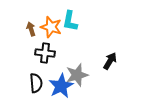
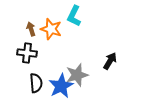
cyan L-shape: moved 4 px right, 5 px up; rotated 15 degrees clockwise
orange star: moved 2 px down
black cross: moved 18 px left
